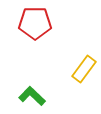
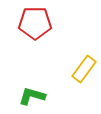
green L-shape: rotated 28 degrees counterclockwise
